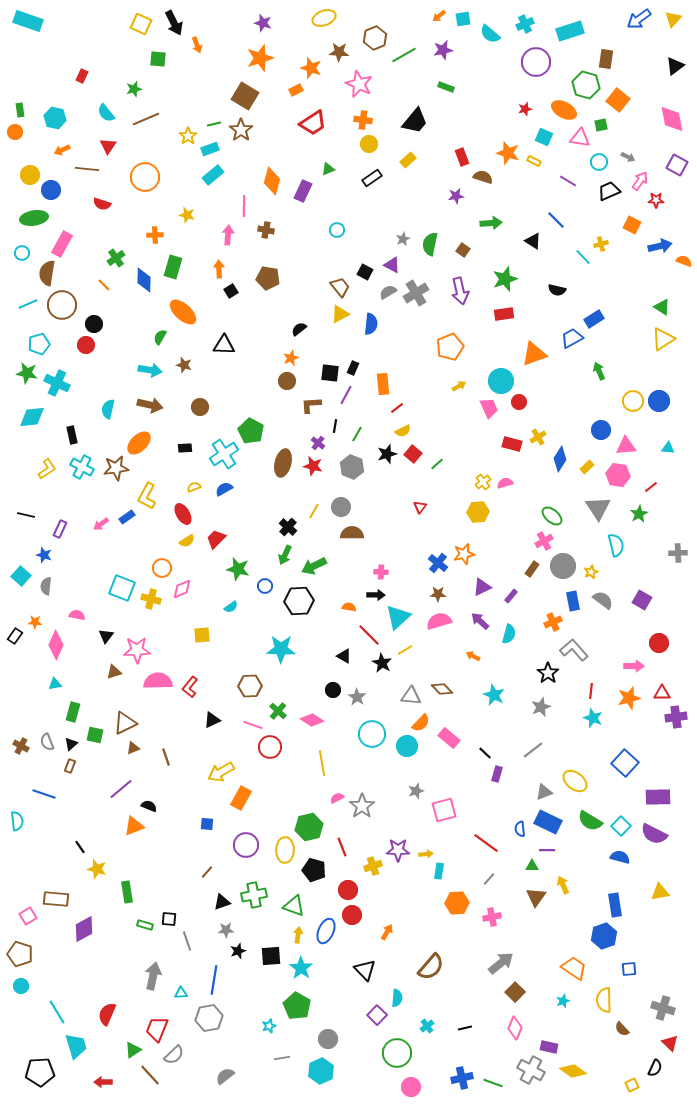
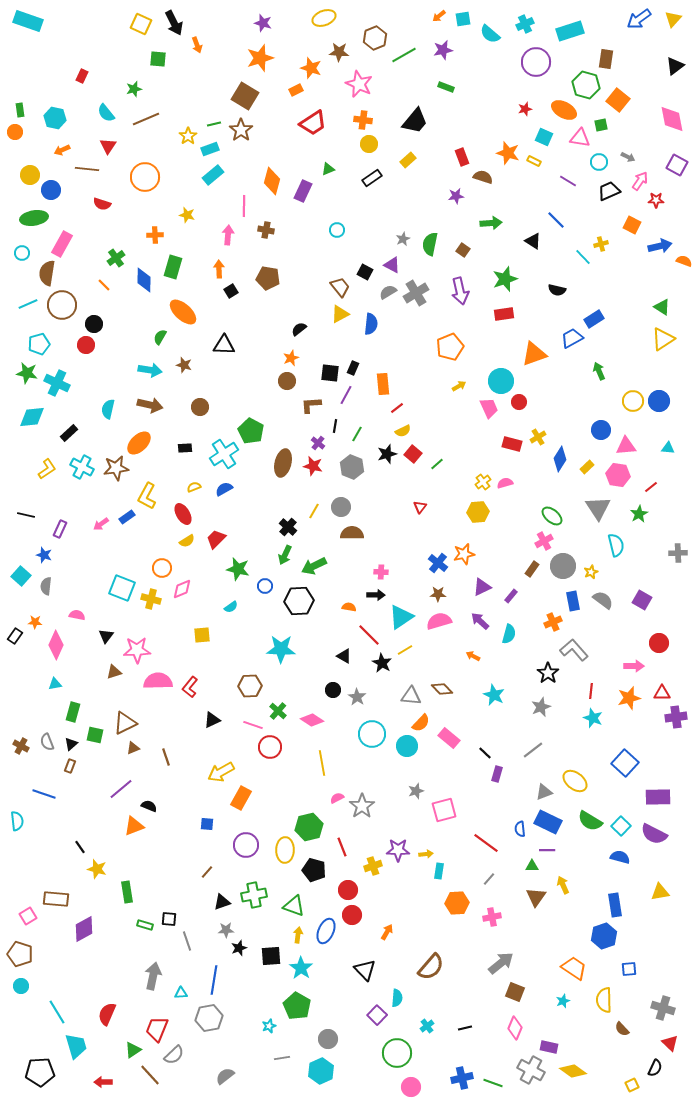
black rectangle at (72, 435): moved 3 px left, 2 px up; rotated 60 degrees clockwise
cyan triangle at (398, 617): moved 3 px right; rotated 8 degrees clockwise
black star at (238, 951): moved 1 px right, 3 px up
brown square at (515, 992): rotated 24 degrees counterclockwise
